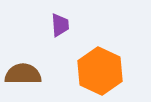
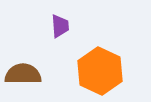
purple trapezoid: moved 1 px down
